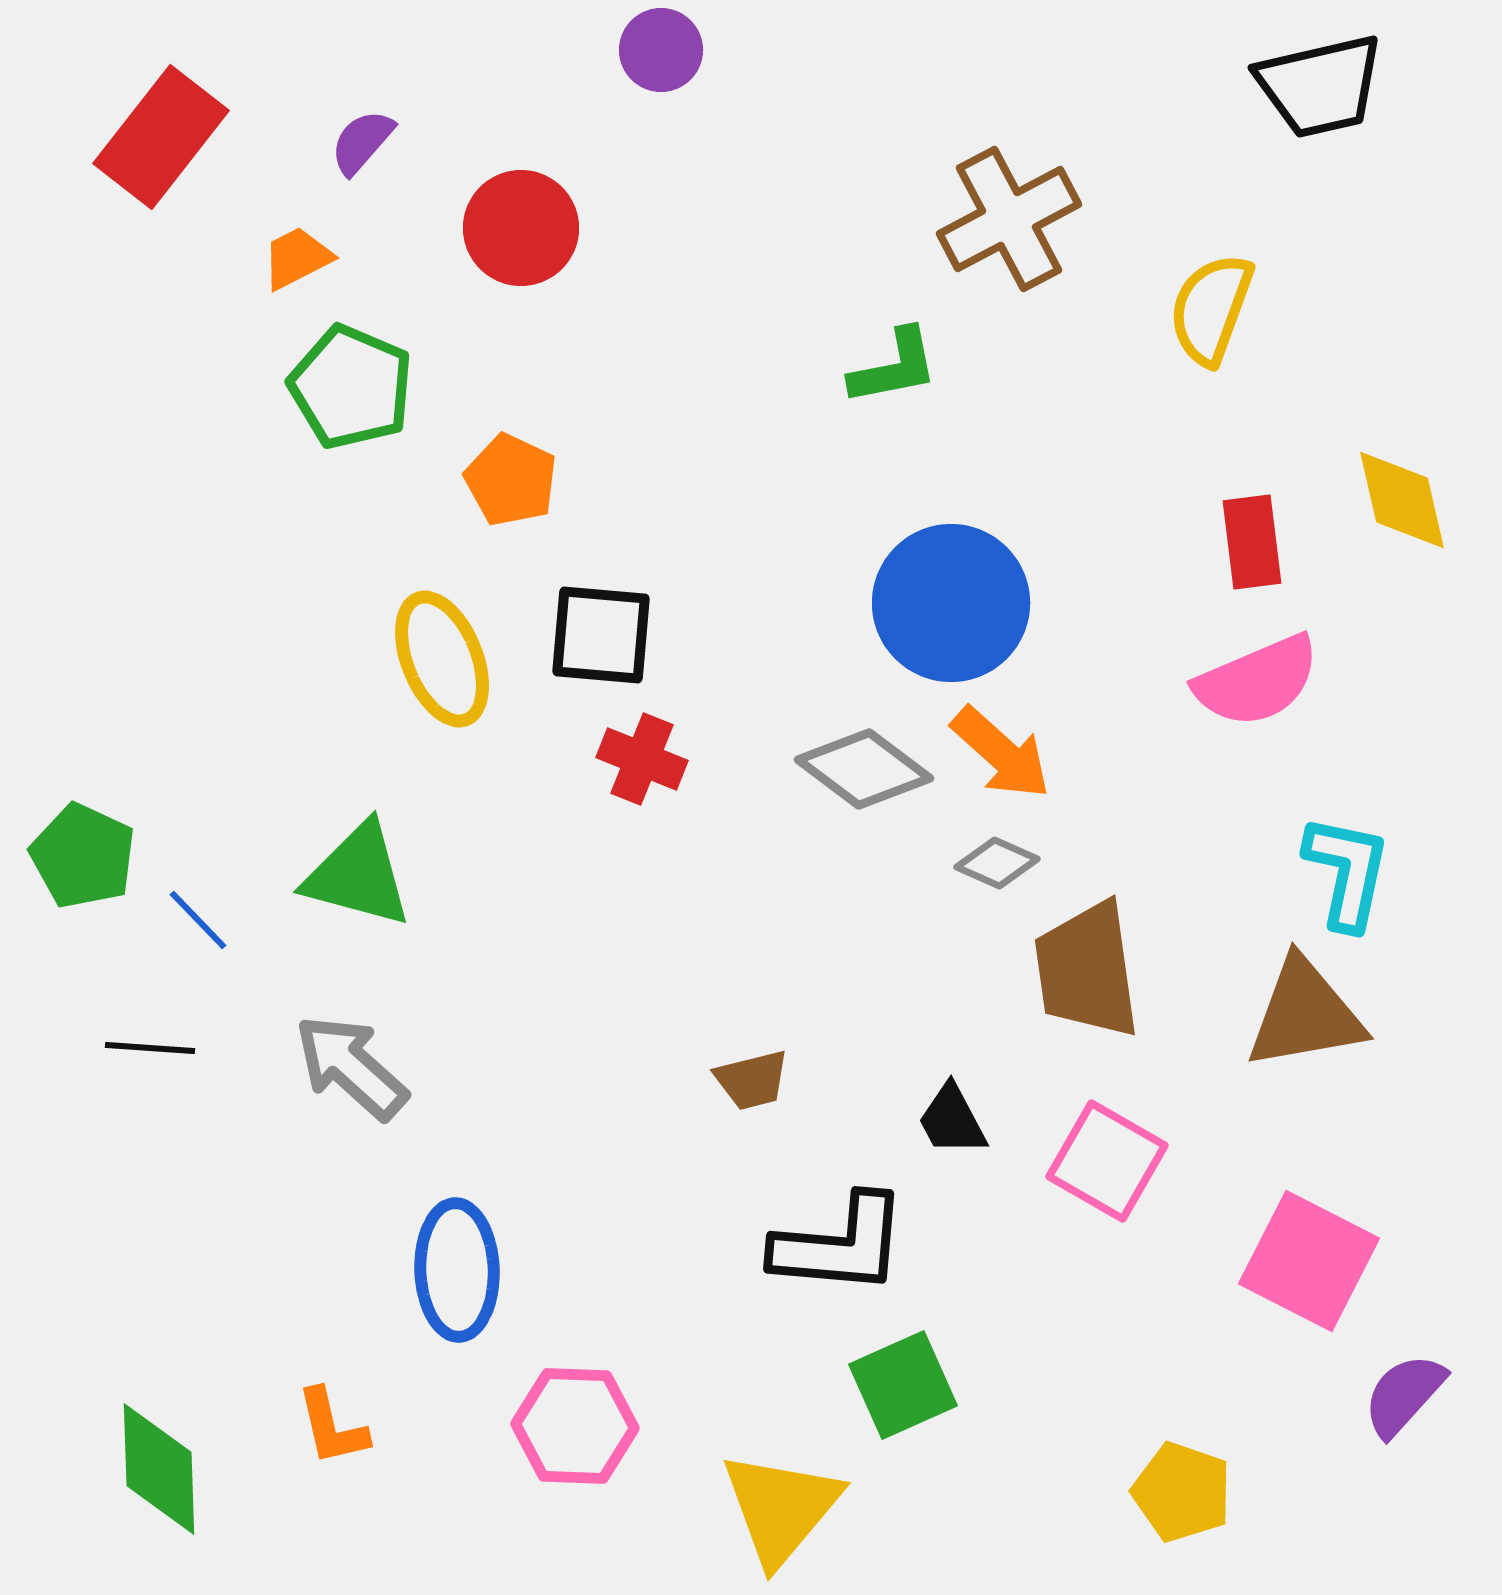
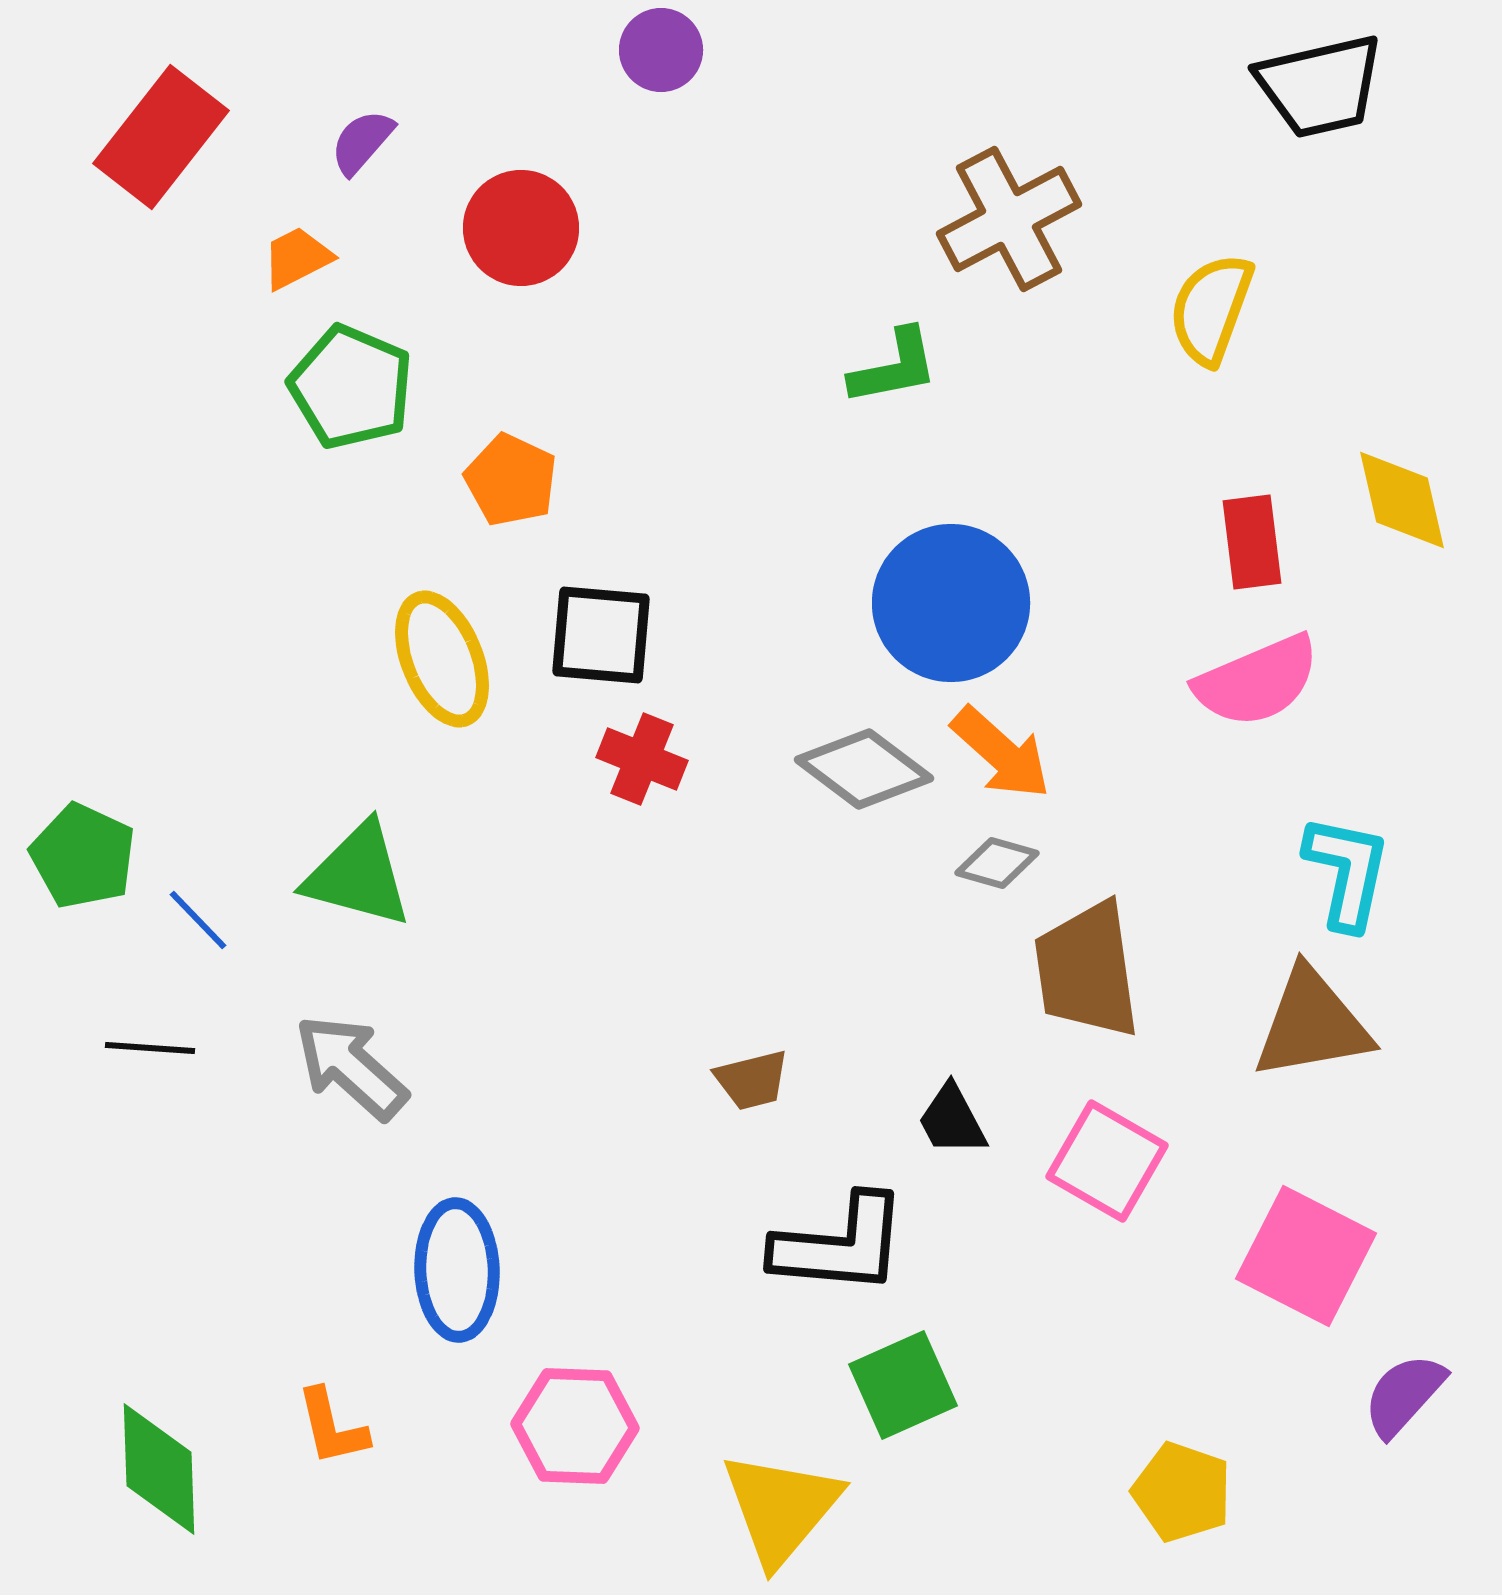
gray diamond at (997, 863): rotated 8 degrees counterclockwise
brown triangle at (1305, 1014): moved 7 px right, 10 px down
pink square at (1309, 1261): moved 3 px left, 5 px up
